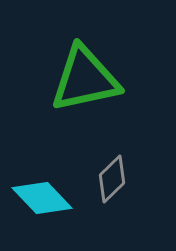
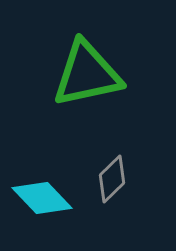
green triangle: moved 2 px right, 5 px up
